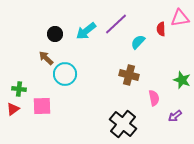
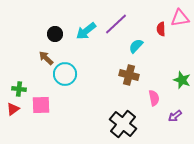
cyan semicircle: moved 2 px left, 4 px down
pink square: moved 1 px left, 1 px up
